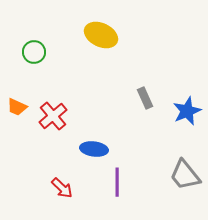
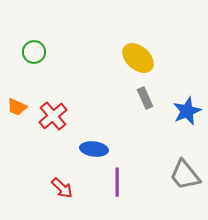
yellow ellipse: moved 37 px right, 23 px down; rotated 16 degrees clockwise
